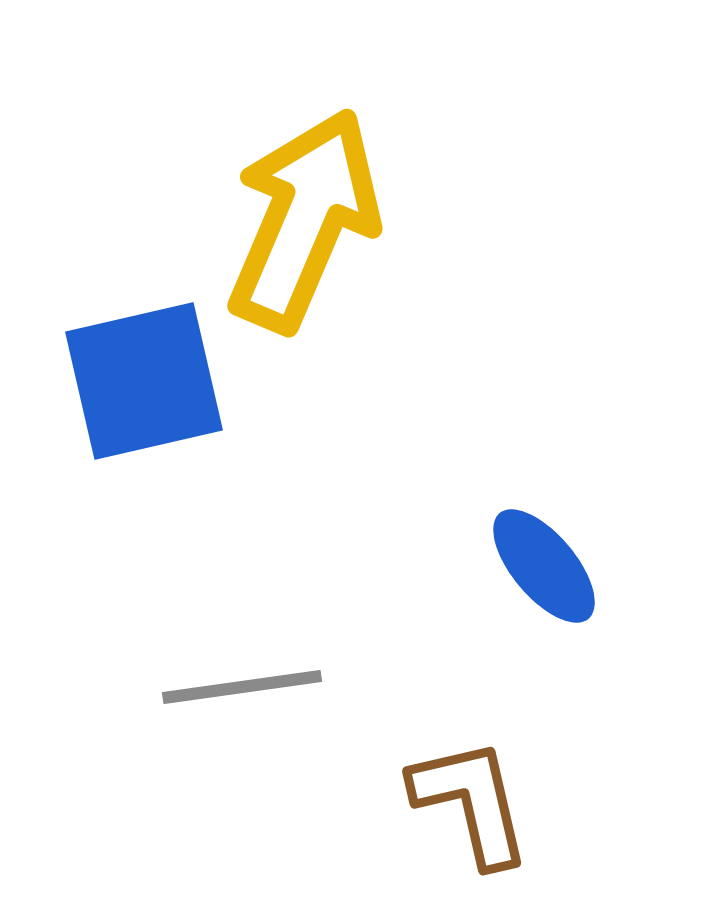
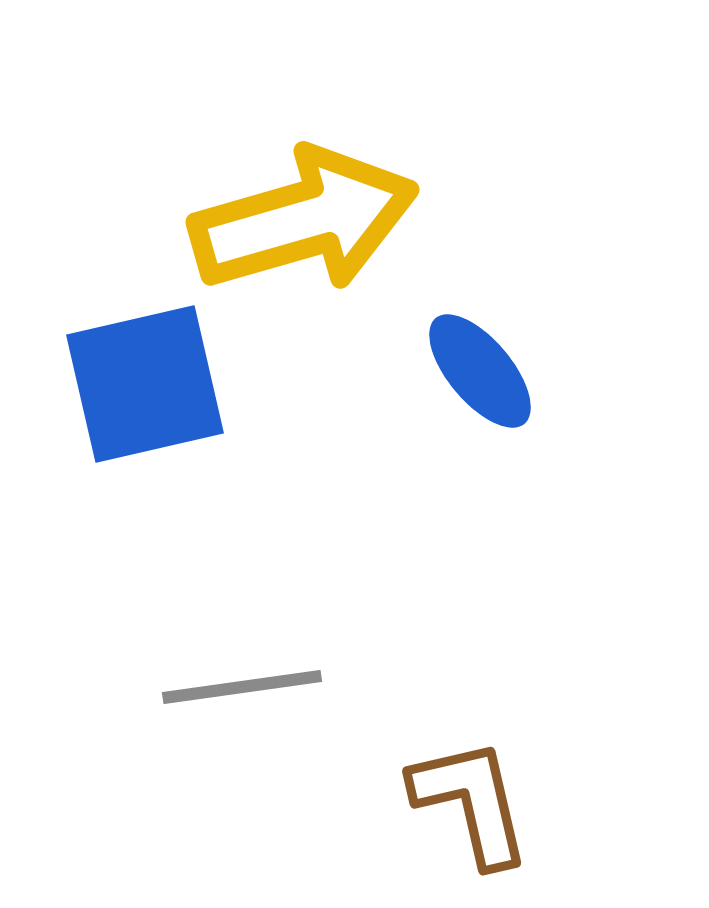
yellow arrow: rotated 51 degrees clockwise
blue square: moved 1 px right, 3 px down
blue ellipse: moved 64 px left, 195 px up
